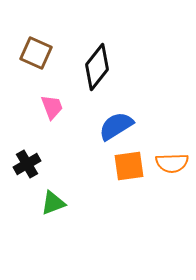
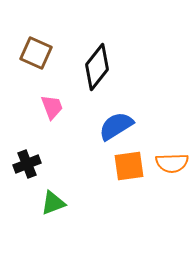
black cross: rotated 8 degrees clockwise
